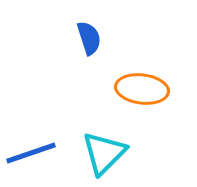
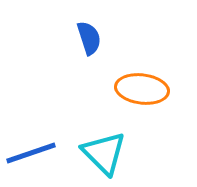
cyan triangle: rotated 30 degrees counterclockwise
